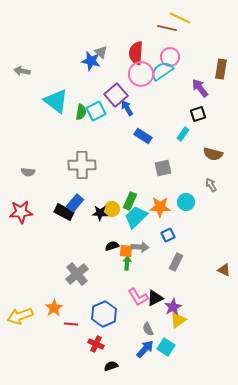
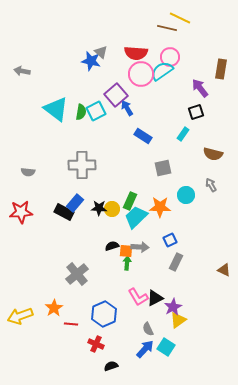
red semicircle at (136, 53): rotated 90 degrees counterclockwise
cyan triangle at (56, 101): moved 8 px down
black square at (198, 114): moved 2 px left, 2 px up
cyan circle at (186, 202): moved 7 px up
black star at (100, 213): moved 1 px left, 5 px up
blue square at (168, 235): moved 2 px right, 5 px down
